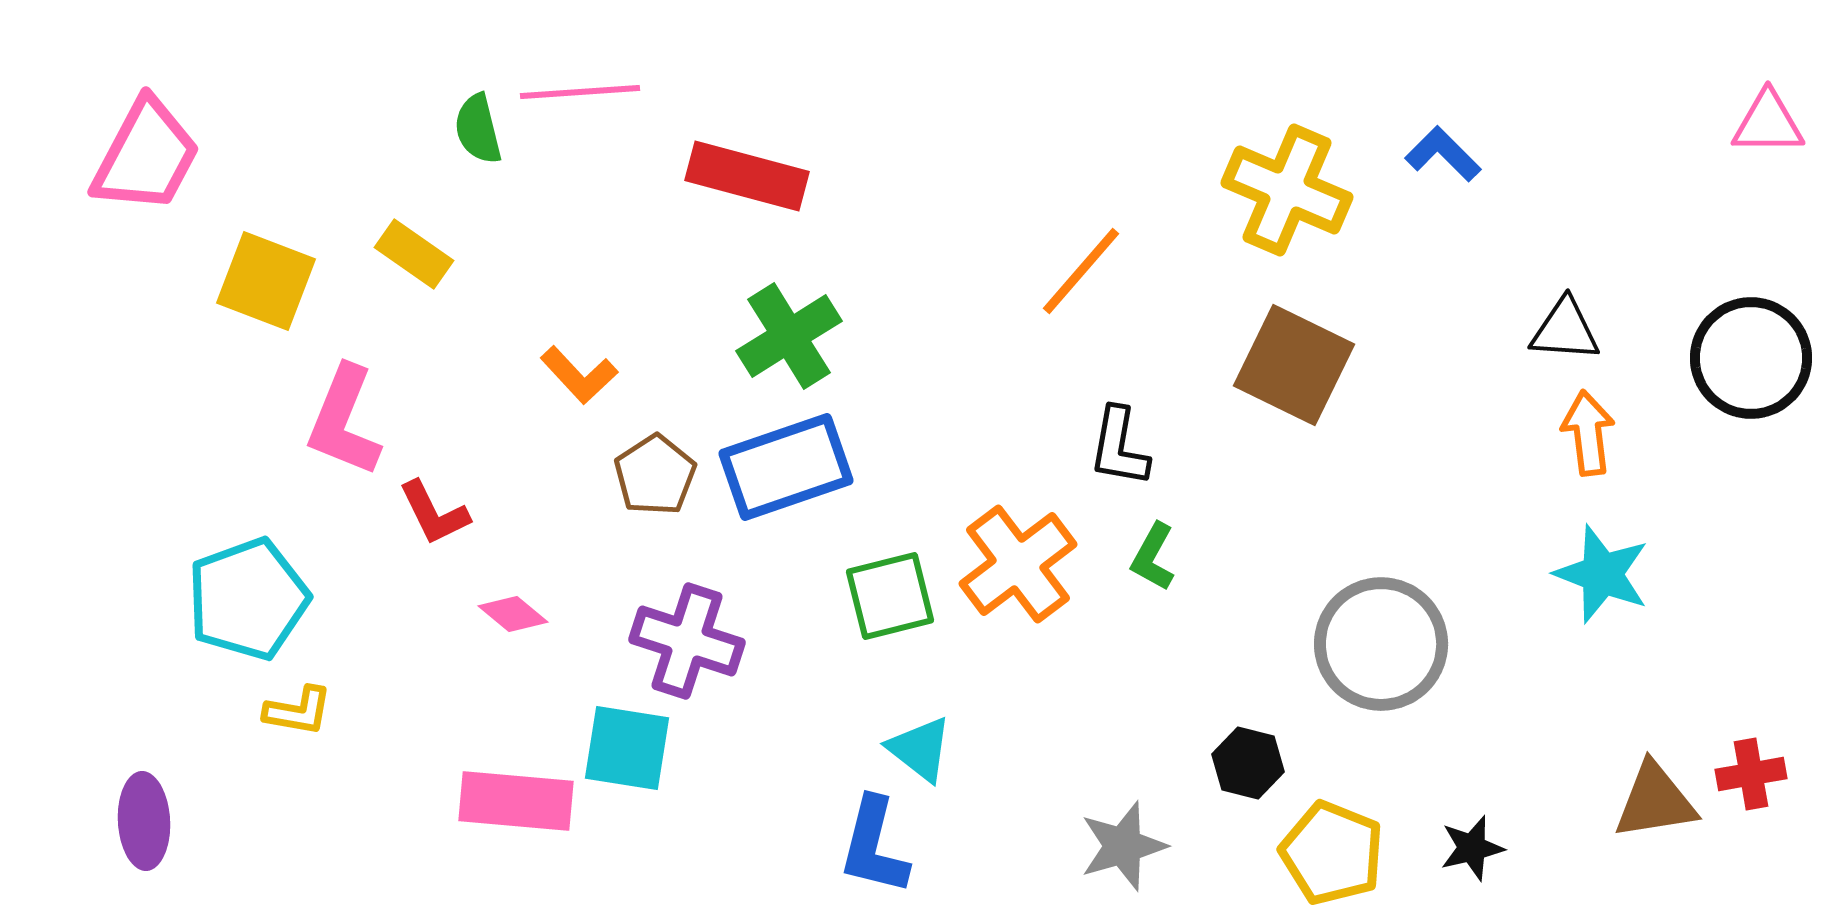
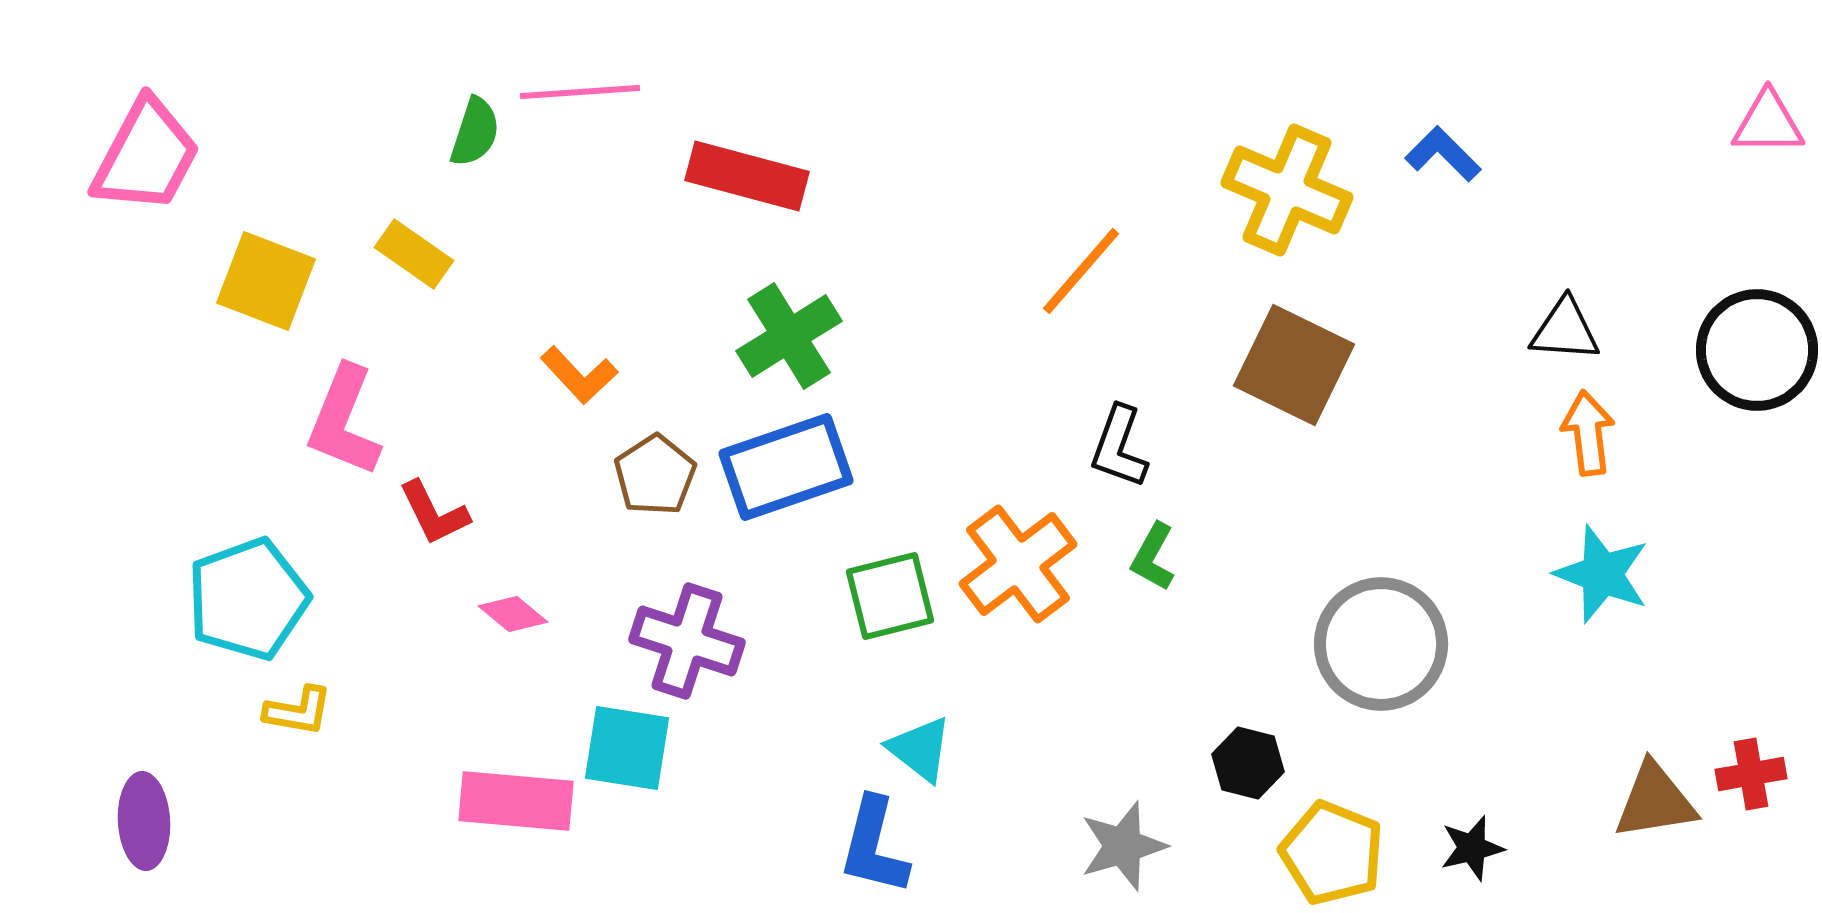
green semicircle at (478, 129): moved 3 px left, 3 px down; rotated 148 degrees counterclockwise
black circle at (1751, 358): moved 6 px right, 8 px up
black L-shape at (1119, 447): rotated 10 degrees clockwise
